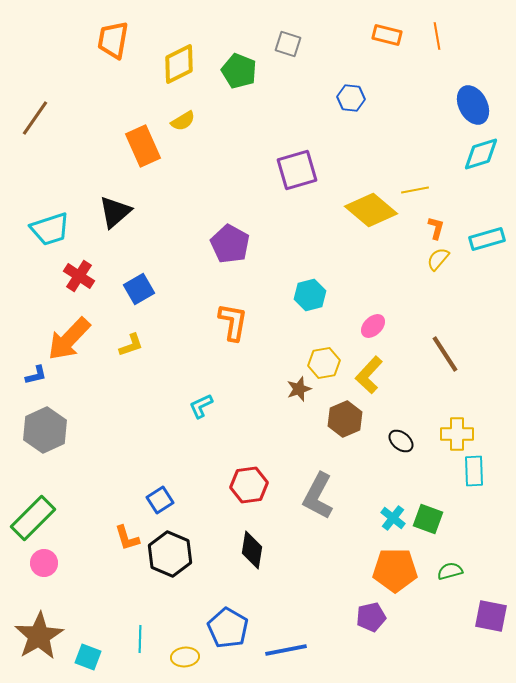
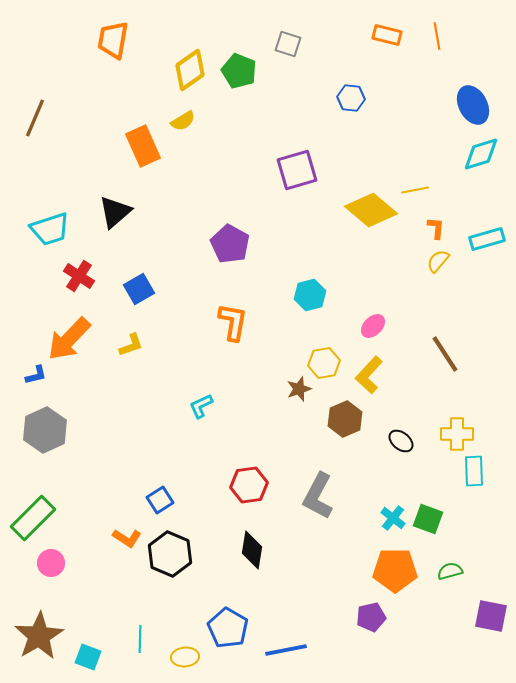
yellow diamond at (179, 64): moved 11 px right, 6 px down; rotated 9 degrees counterclockwise
brown line at (35, 118): rotated 12 degrees counterclockwise
orange L-shape at (436, 228): rotated 10 degrees counterclockwise
yellow semicircle at (438, 259): moved 2 px down
orange L-shape at (127, 538): rotated 40 degrees counterclockwise
pink circle at (44, 563): moved 7 px right
